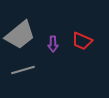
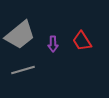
red trapezoid: rotated 35 degrees clockwise
